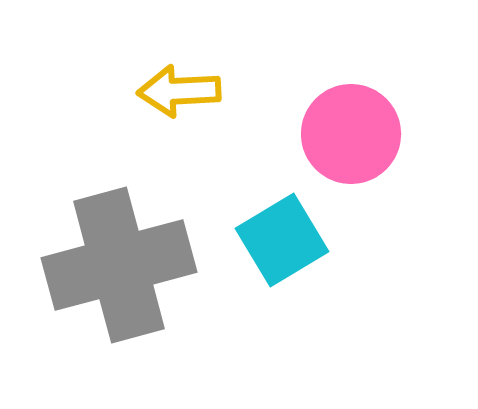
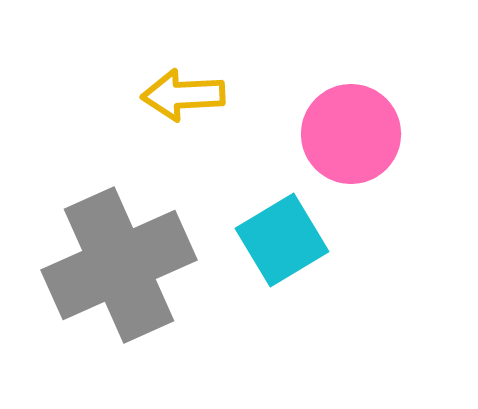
yellow arrow: moved 4 px right, 4 px down
gray cross: rotated 9 degrees counterclockwise
